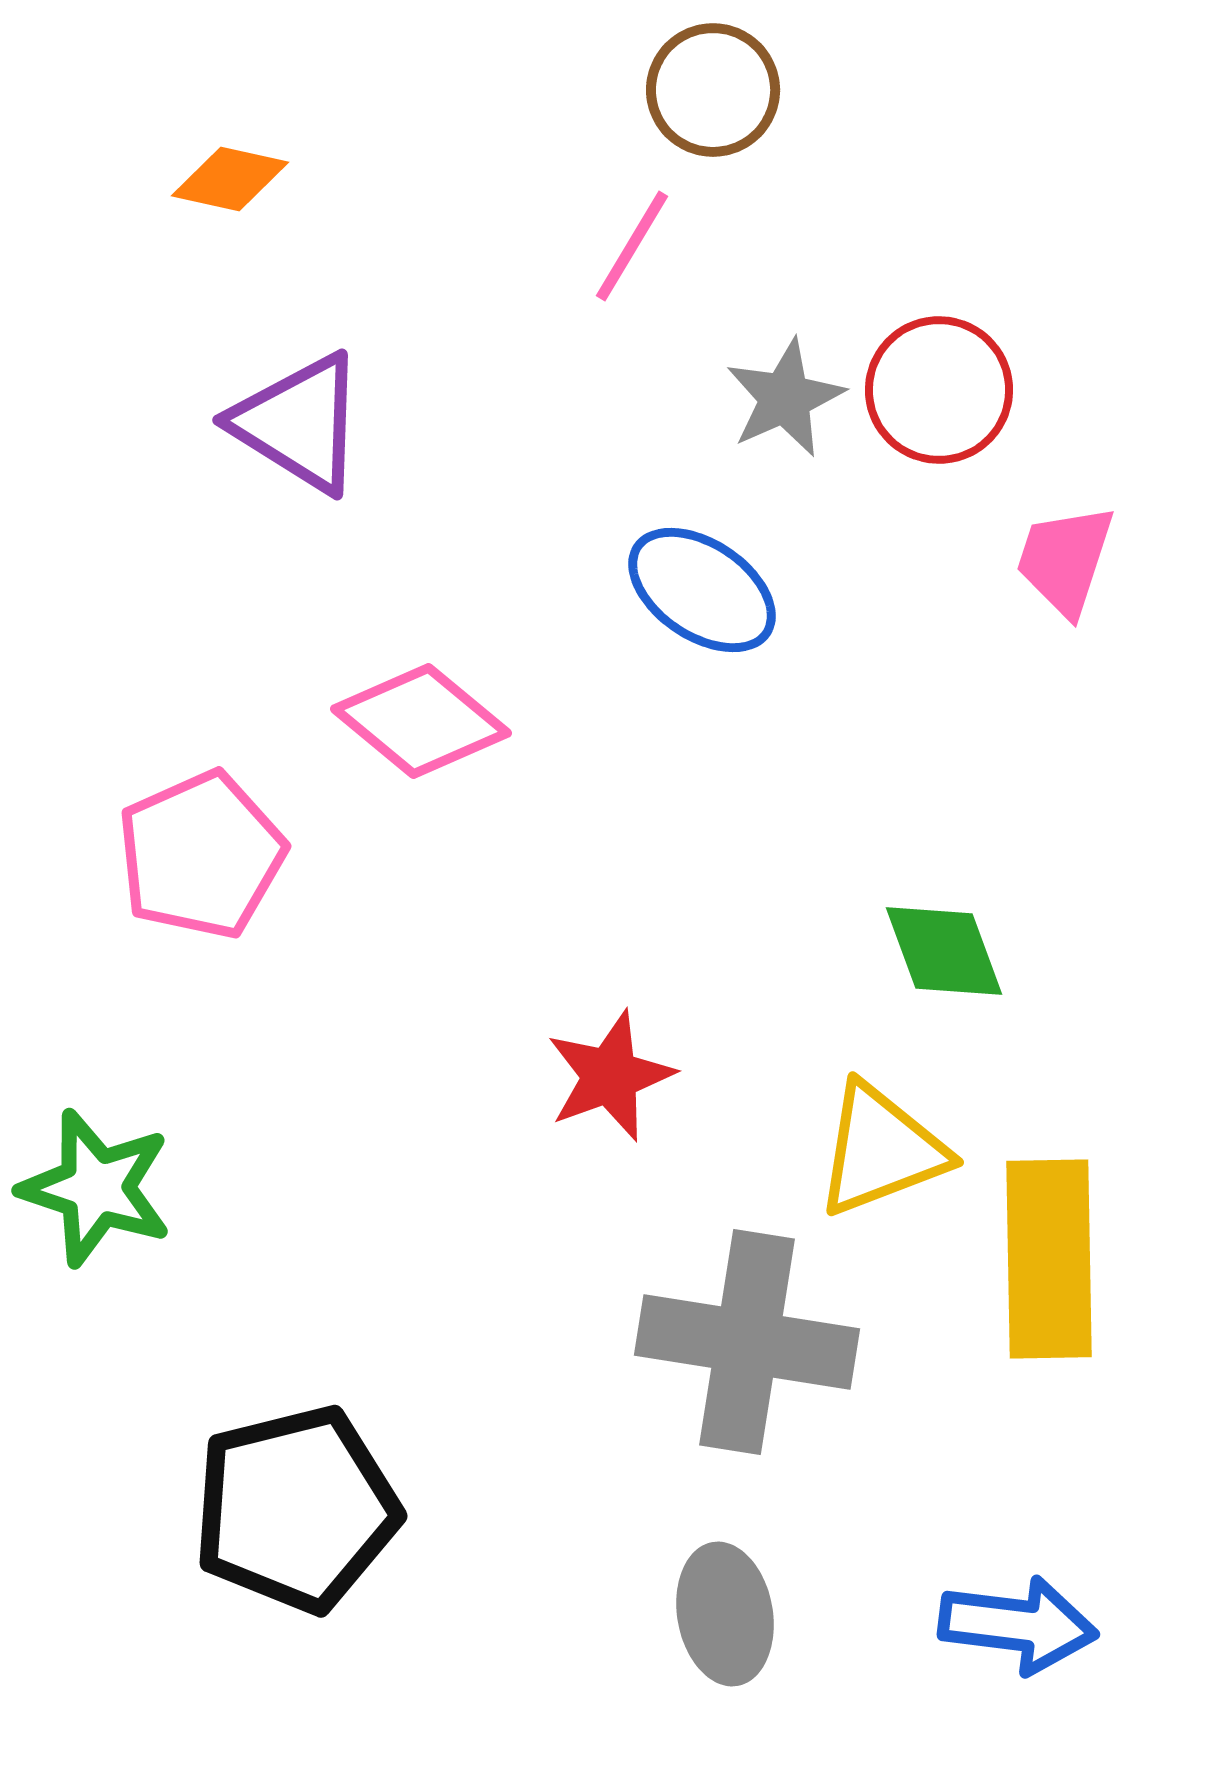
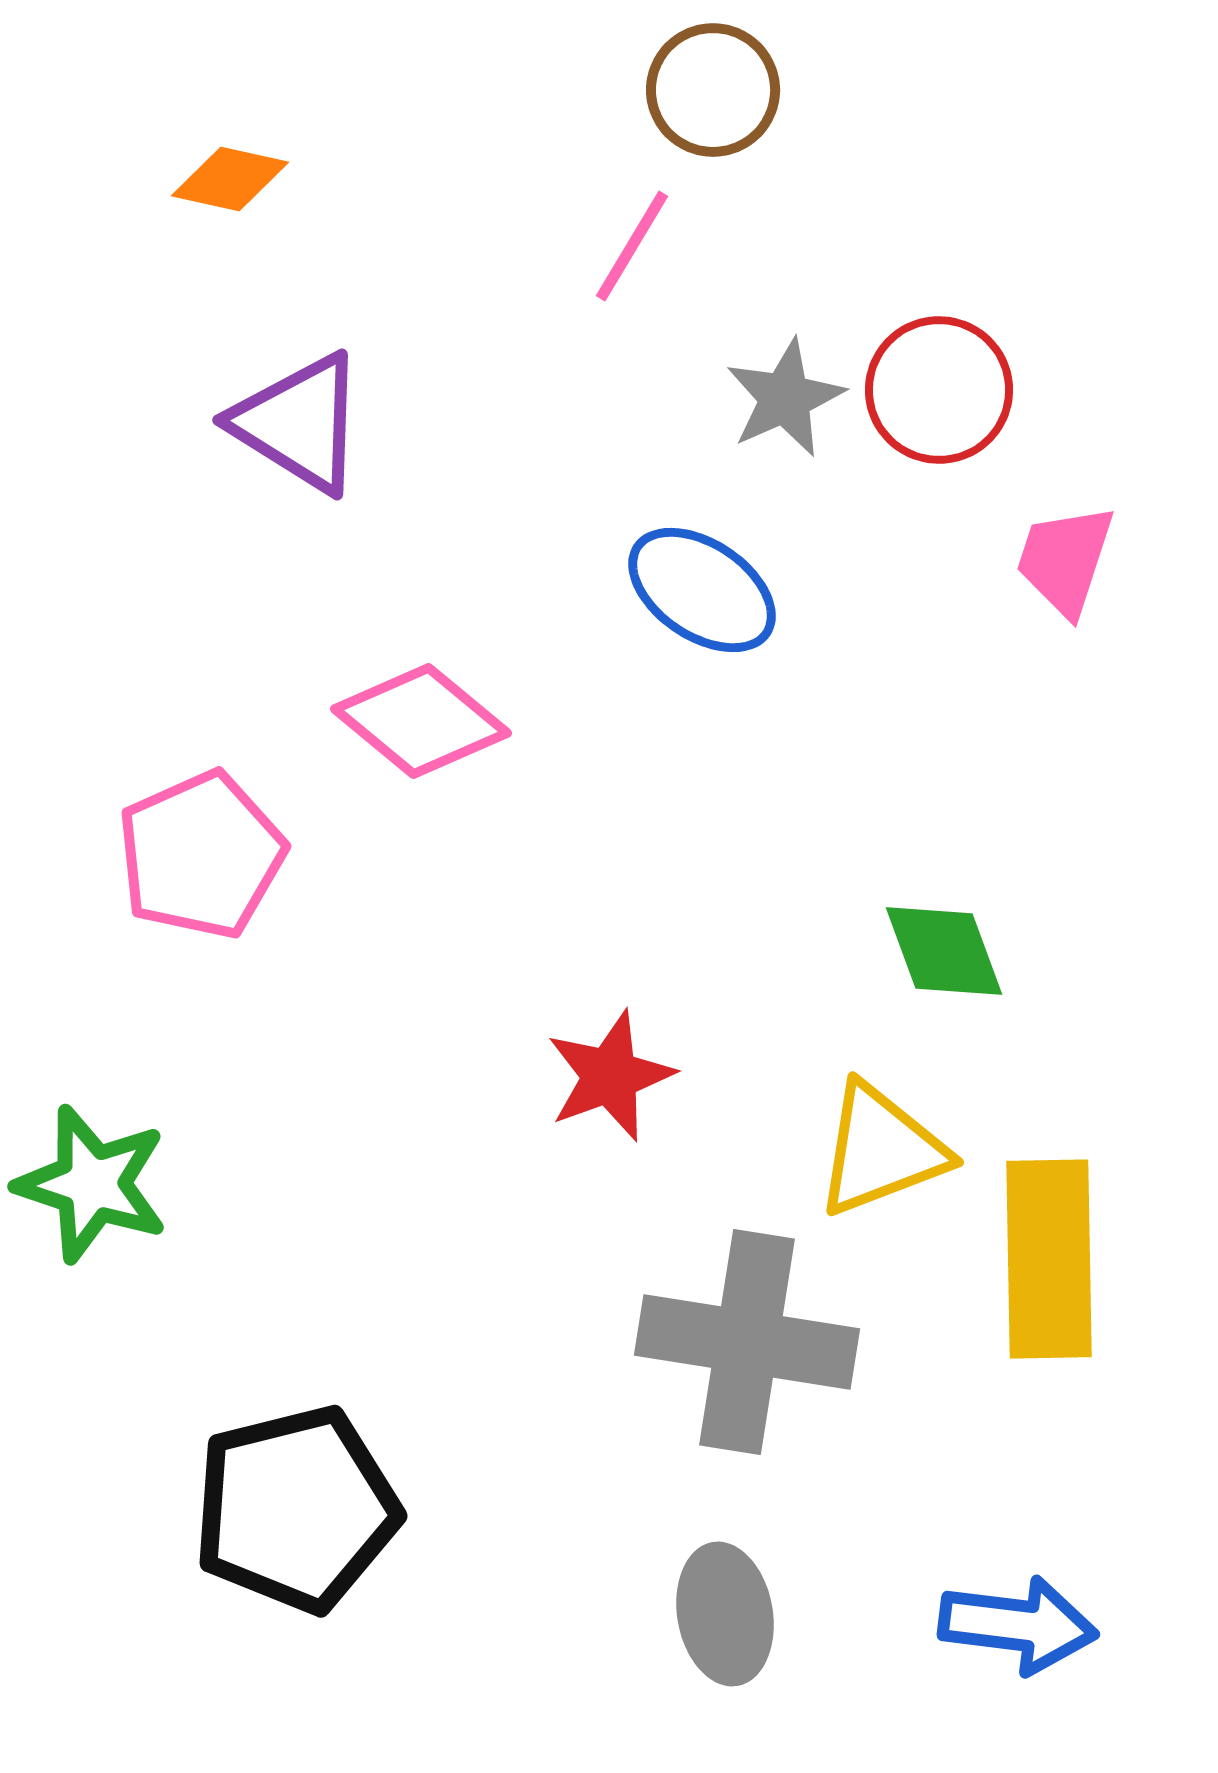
green star: moved 4 px left, 4 px up
